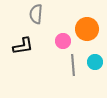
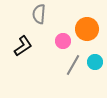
gray semicircle: moved 3 px right
black L-shape: rotated 25 degrees counterclockwise
gray line: rotated 35 degrees clockwise
